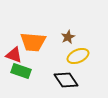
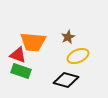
red triangle: moved 4 px right
black diamond: rotated 40 degrees counterclockwise
